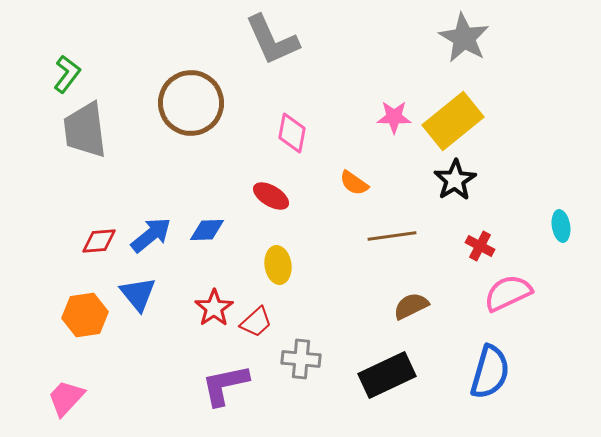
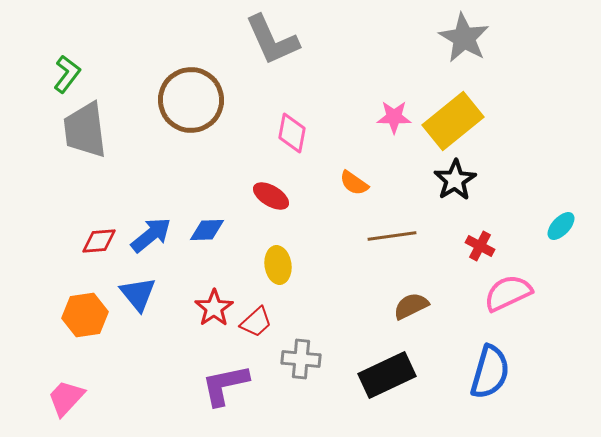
brown circle: moved 3 px up
cyan ellipse: rotated 52 degrees clockwise
